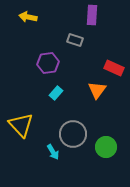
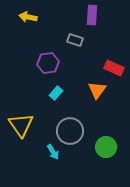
yellow triangle: rotated 8 degrees clockwise
gray circle: moved 3 px left, 3 px up
